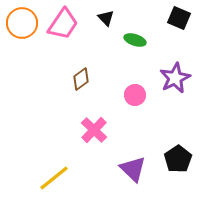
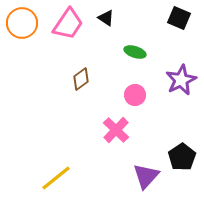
black triangle: rotated 12 degrees counterclockwise
pink trapezoid: moved 5 px right
green ellipse: moved 12 px down
purple star: moved 6 px right, 2 px down
pink cross: moved 22 px right
black pentagon: moved 4 px right, 2 px up
purple triangle: moved 13 px right, 7 px down; rotated 28 degrees clockwise
yellow line: moved 2 px right
